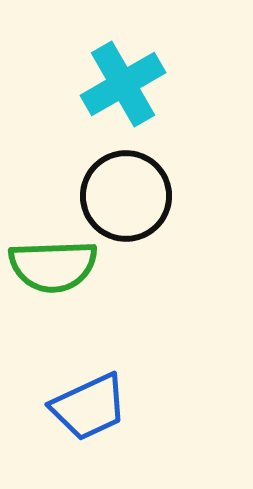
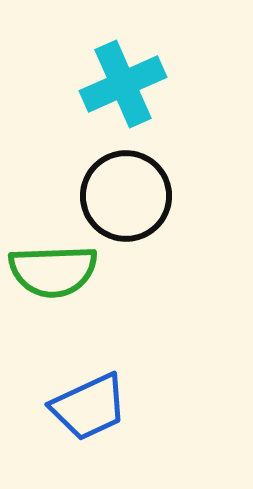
cyan cross: rotated 6 degrees clockwise
green semicircle: moved 5 px down
